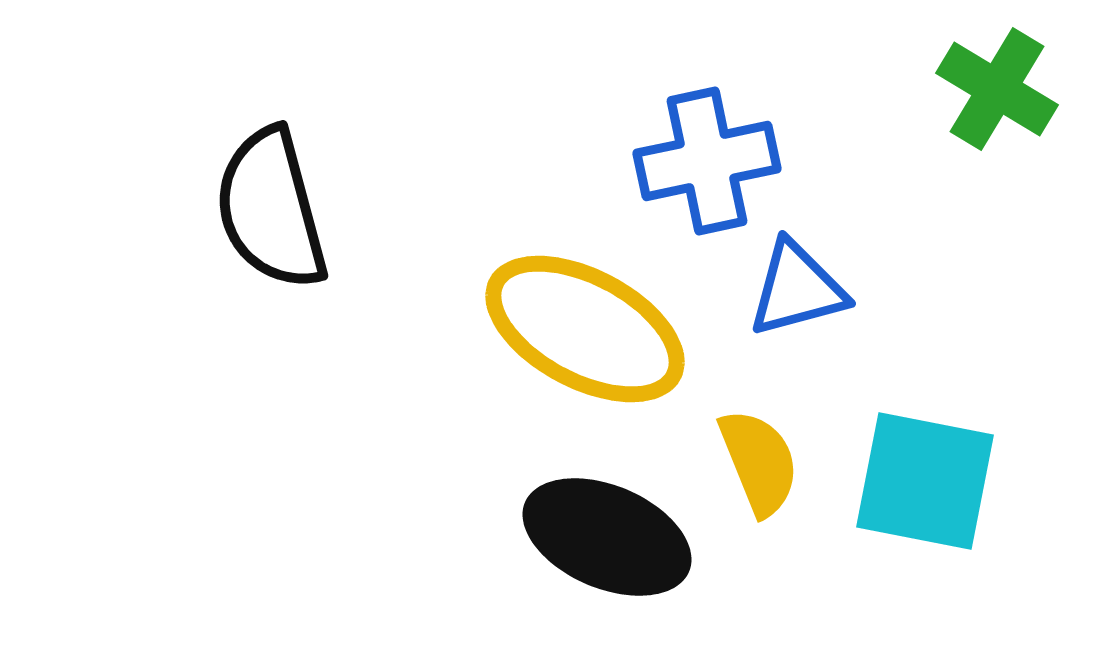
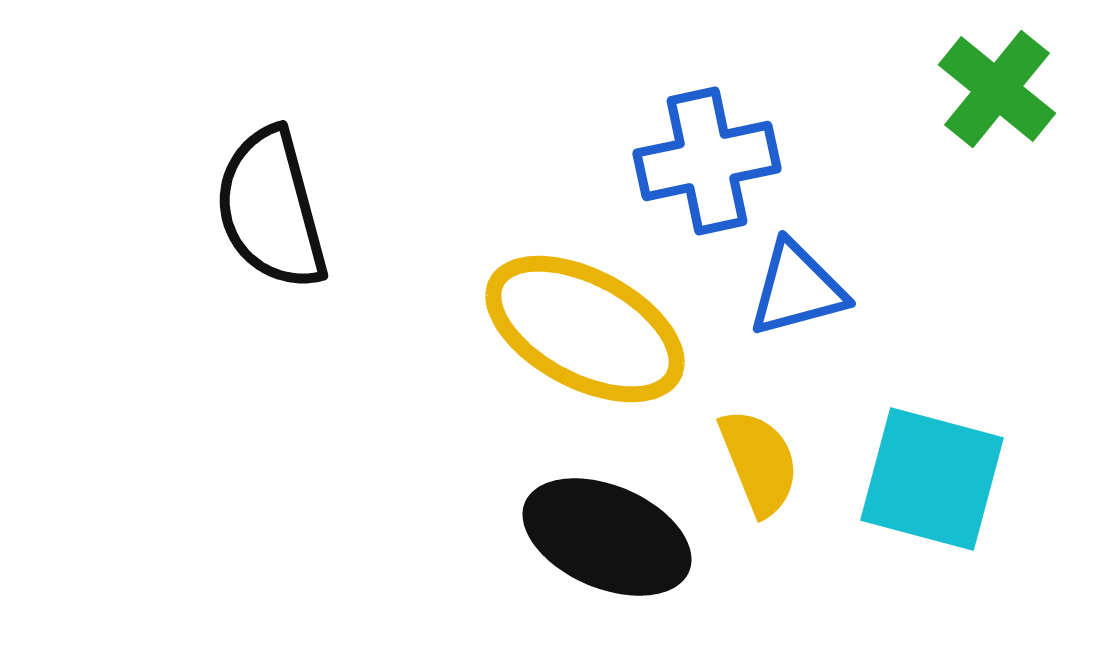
green cross: rotated 8 degrees clockwise
cyan square: moved 7 px right, 2 px up; rotated 4 degrees clockwise
